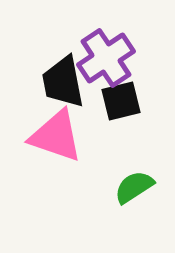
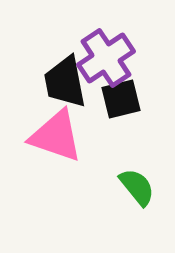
black trapezoid: moved 2 px right
black square: moved 2 px up
green semicircle: moved 3 px right; rotated 84 degrees clockwise
